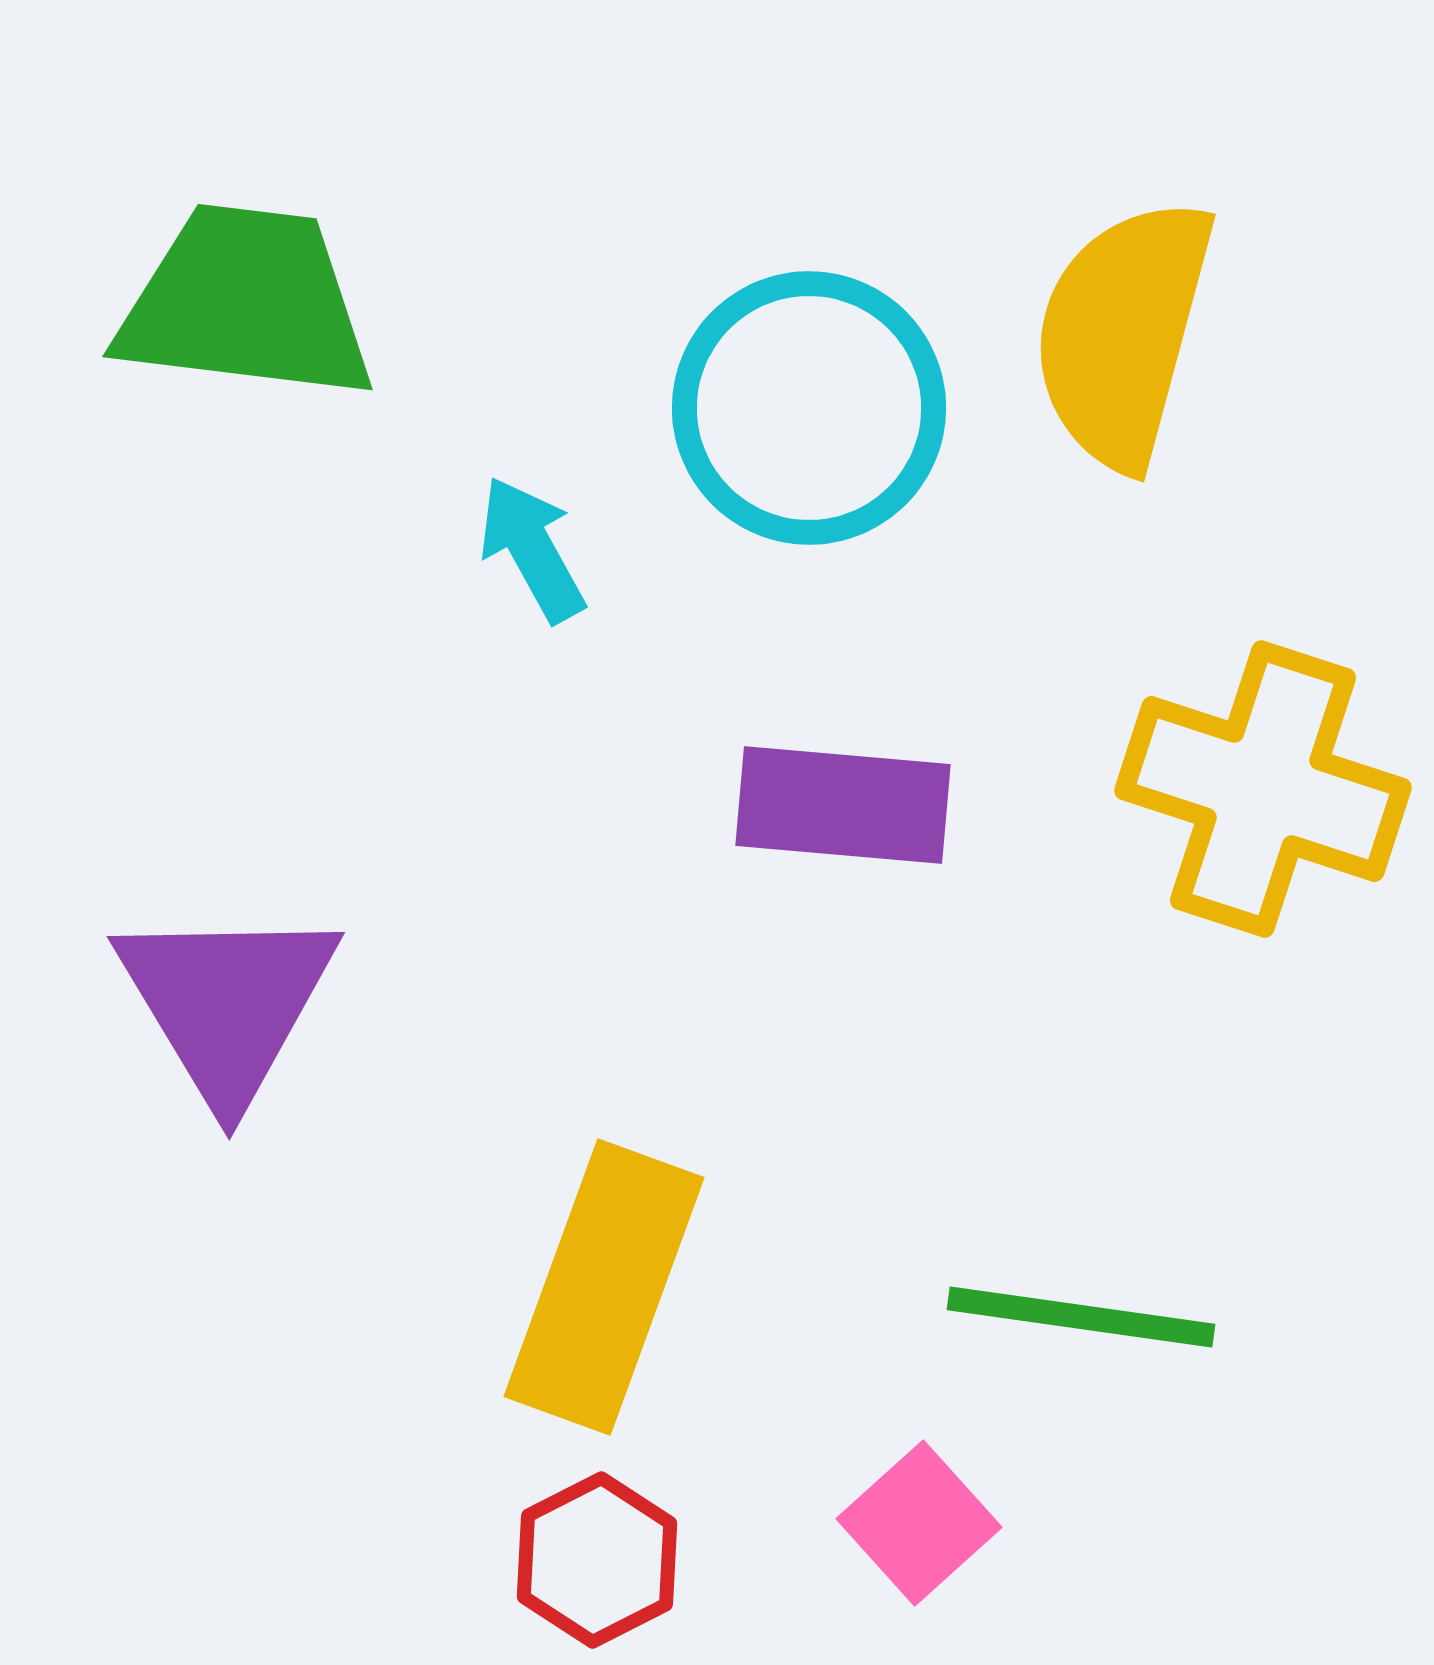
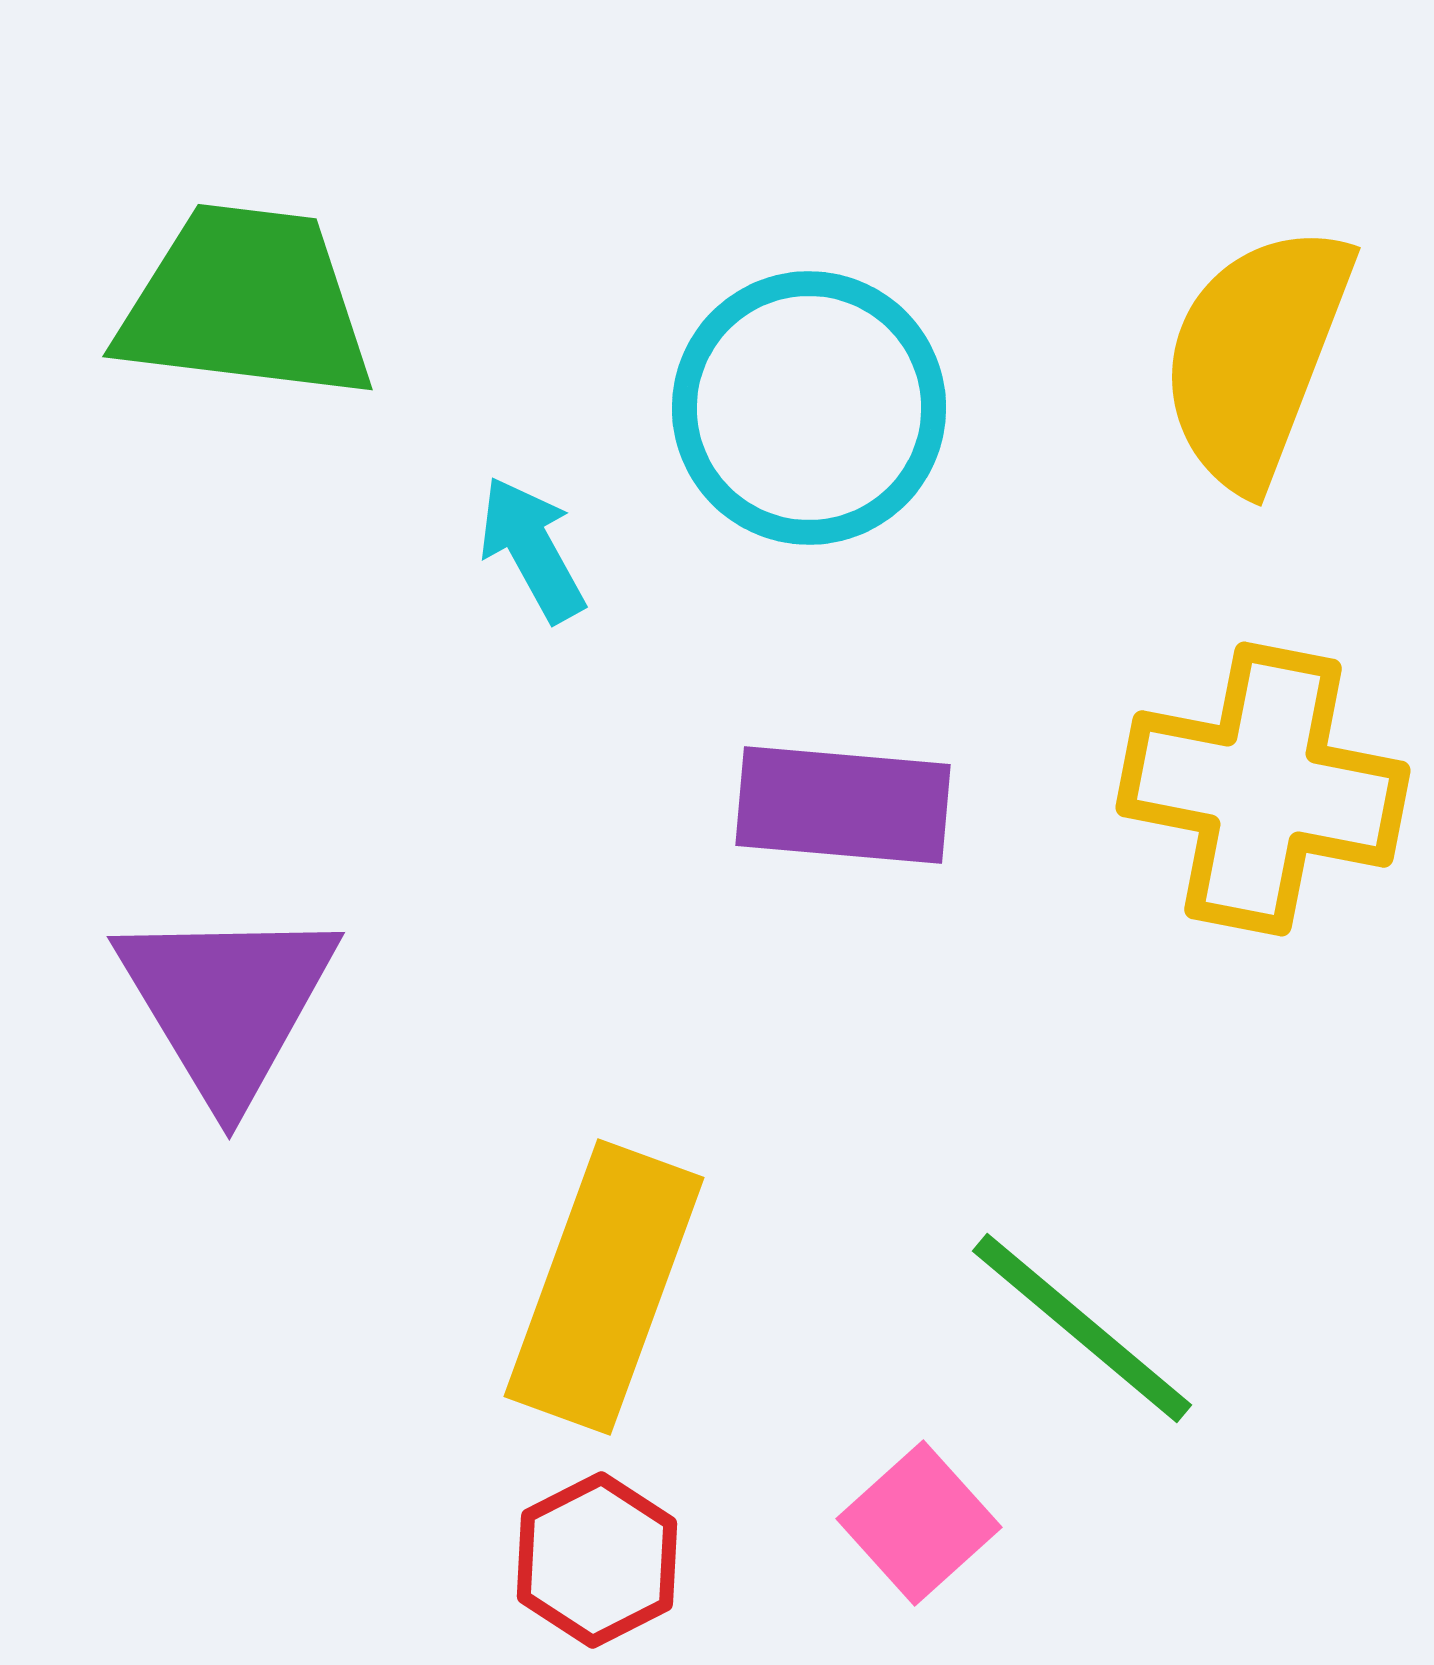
yellow semicircle: moved 133 px right, 23 px down; rotated 6 degrees clockwise
yellow cross: rotated 7 degrees counterclockwise
green line: moved 1 px right, 11 px down; rotated 32 degrees clockwise
